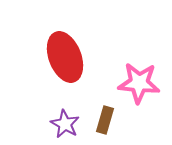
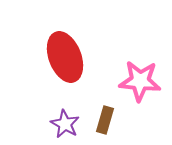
pink star: moved 1 px right, 2 px up
